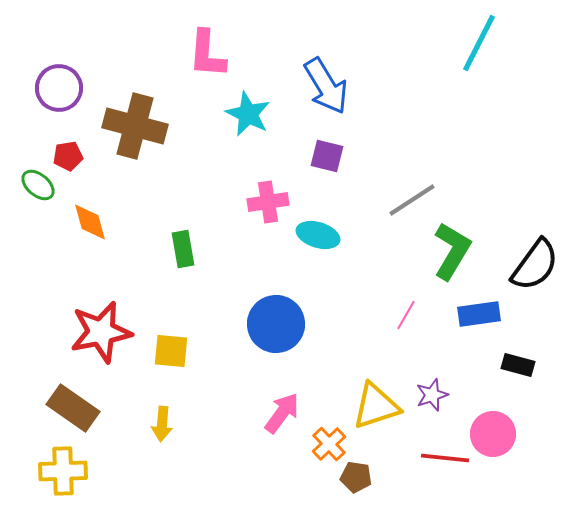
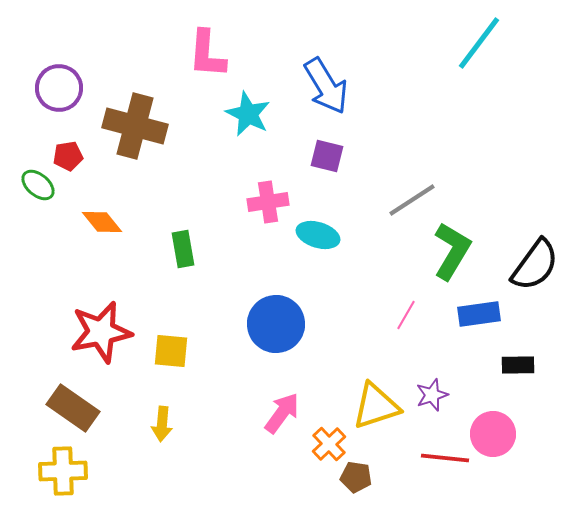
cyan line: rotated 10 degrees clockwise
orange diamond: moved 12 px right; rotated 24 degrees counterclockwise
black rectangle: rotated 16 degrees counterclockwise
